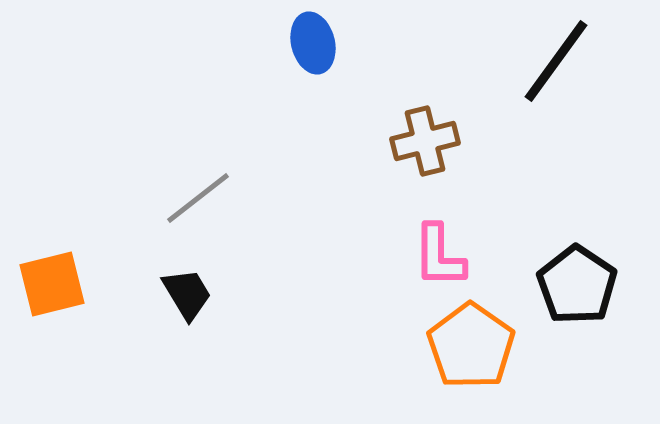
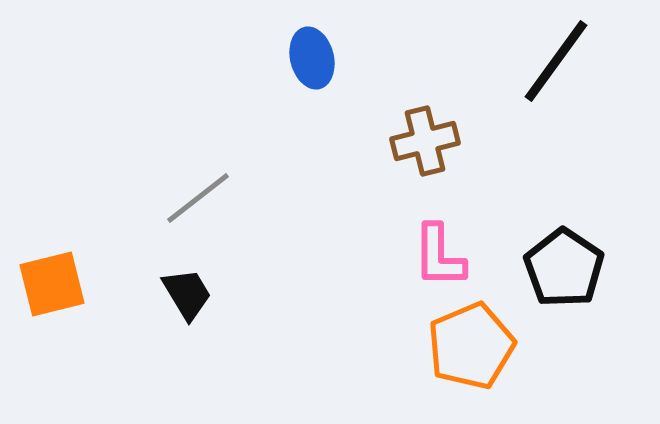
blue ellipse: moved 1 px left, 15 px down
black pentagon: moved 13 px left, 17 px up
orange pentagon: rotated 14 degrees clockwise
